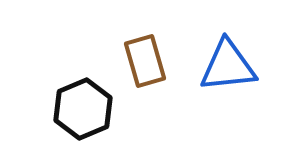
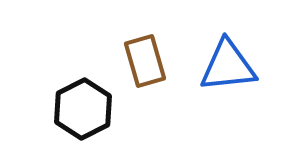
black hexagon: rotated 4 degrees counterclockwise
